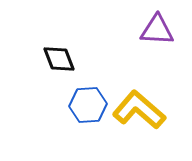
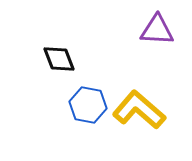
blue hexagon: rotated 15 degrees clockwise
